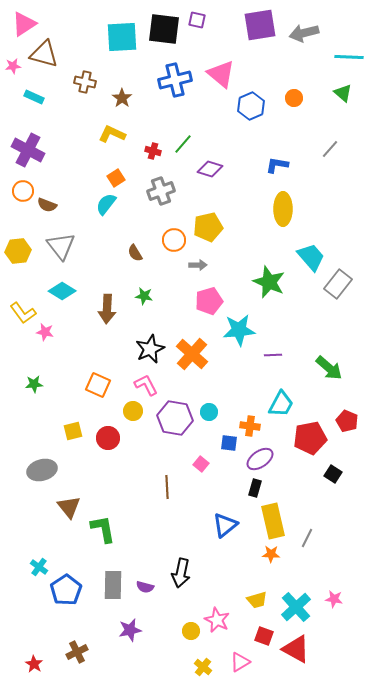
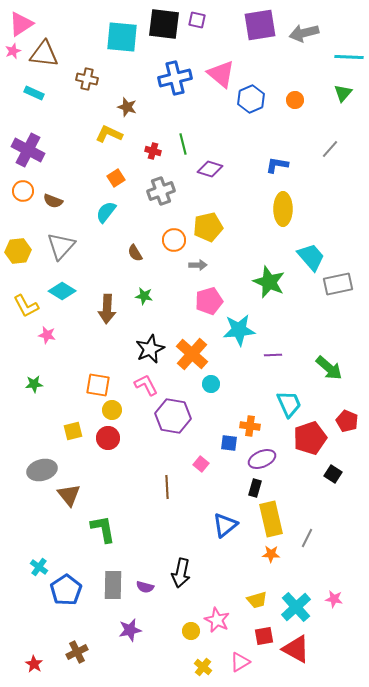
pink triangle at (24, 24): moved 3 px left
black square at (164, 29): moved 5 px up
cyan square at (122, 37): rotated 8 degrees clockwise
brown triangle at (44, 54): rotated 8 degrees counterclockwise
pink star at (13, 66): moved 15 px up; rotated 14 degrees counterclockwise
blue cross at (175, 80): moved 2 px up
brown cross at (85, 82): moved 2 px right, 3 px up
green triangle at (343, 93): rotated 30 degrees clockwise
cyan rectangle at (34, 97): moved 4 px up
brown star at (122, 98): moved 5 px right, 9 px down; rotated 18 degrees counterclockwise
orange circle at (294, 98): moved 1 px right, 2 px down
blue hexagon at (251, 106): moved 7 px up
yellow L-shape at (112, 134): moved 3 px left
green line at (183, 144): rotated 55 degrees counterclockwise
cyan semicircle at (106, 204): moved 8 px down
brown semicircle at (47, 205): moved 6 px right, 4 px up
gray triangle at (61, 246): rotated 20 degrees clockwise
gray rectangle at (338, 284): rotated 40 degrees clockwise
yellow L-shape at (23, 313): moved 3 px right, 7 px up; rotated 8 degrees clockwise
pink star at (45, 332): moved 2 px right, 3 px down
orange square at (98, 385): rotated 15 degrees counterclockwise
cyan trapezoid at (281, 404): moved 8 px right; rotated 52 degrees counterclockwise
yellow circle at (133, 411): moved 21 px left, 1 px up
cyan circle at (209, 412): moved 2 px right, 28 px up
purple hexagon at (175, 418): moved 2 px left, 2 px up
red pentagon at (310, 438): rotated 8 degrees counterclockwise
purple ellipse at (260, 459): moved 2 px right; rotated 12 degrees clockwise
brown triangle at (69, 507): moved 12 px up
yellow rectangle at (273, 521): moved 2 px left, 2 px up
red square at (264, 636): rotated 30 degrees counterclockwise
